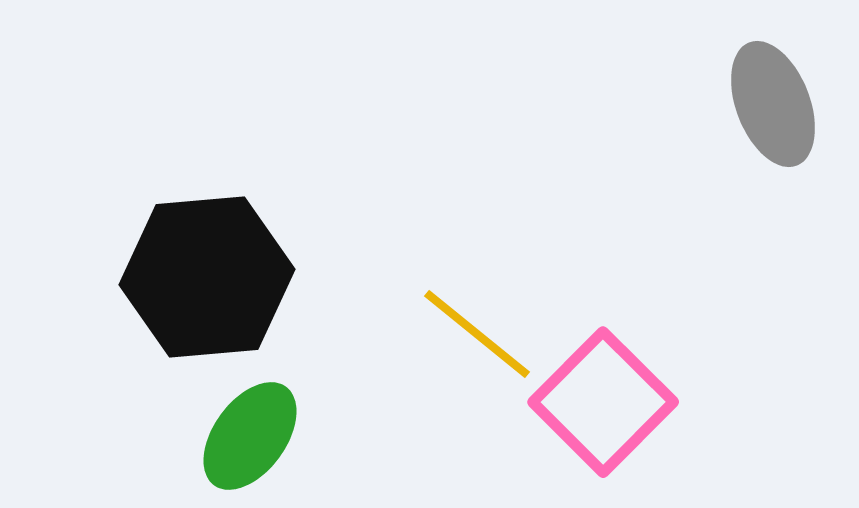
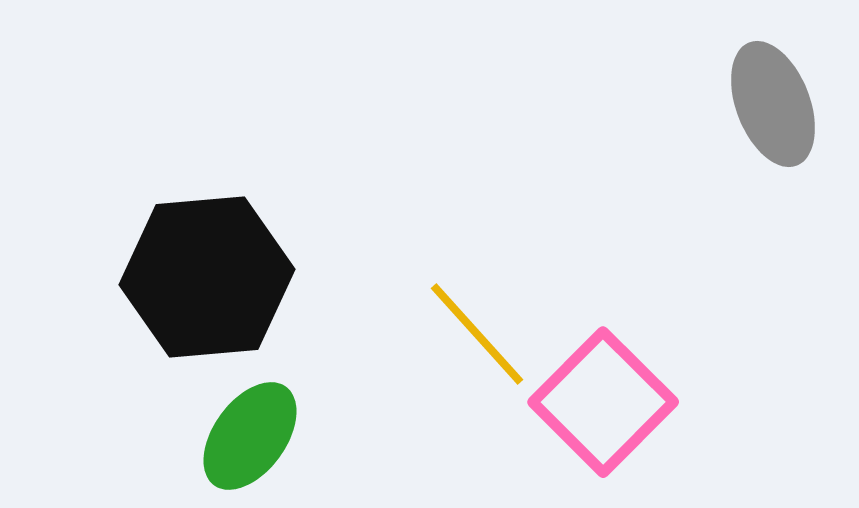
yellow line: rotated 9 degrees clockwise
